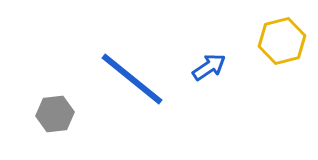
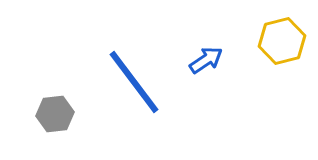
blue arrow: moved 3 px left, 7 px up
blue line: moved 2 px right, 3 px down; rotated 14 degrees clockwise
